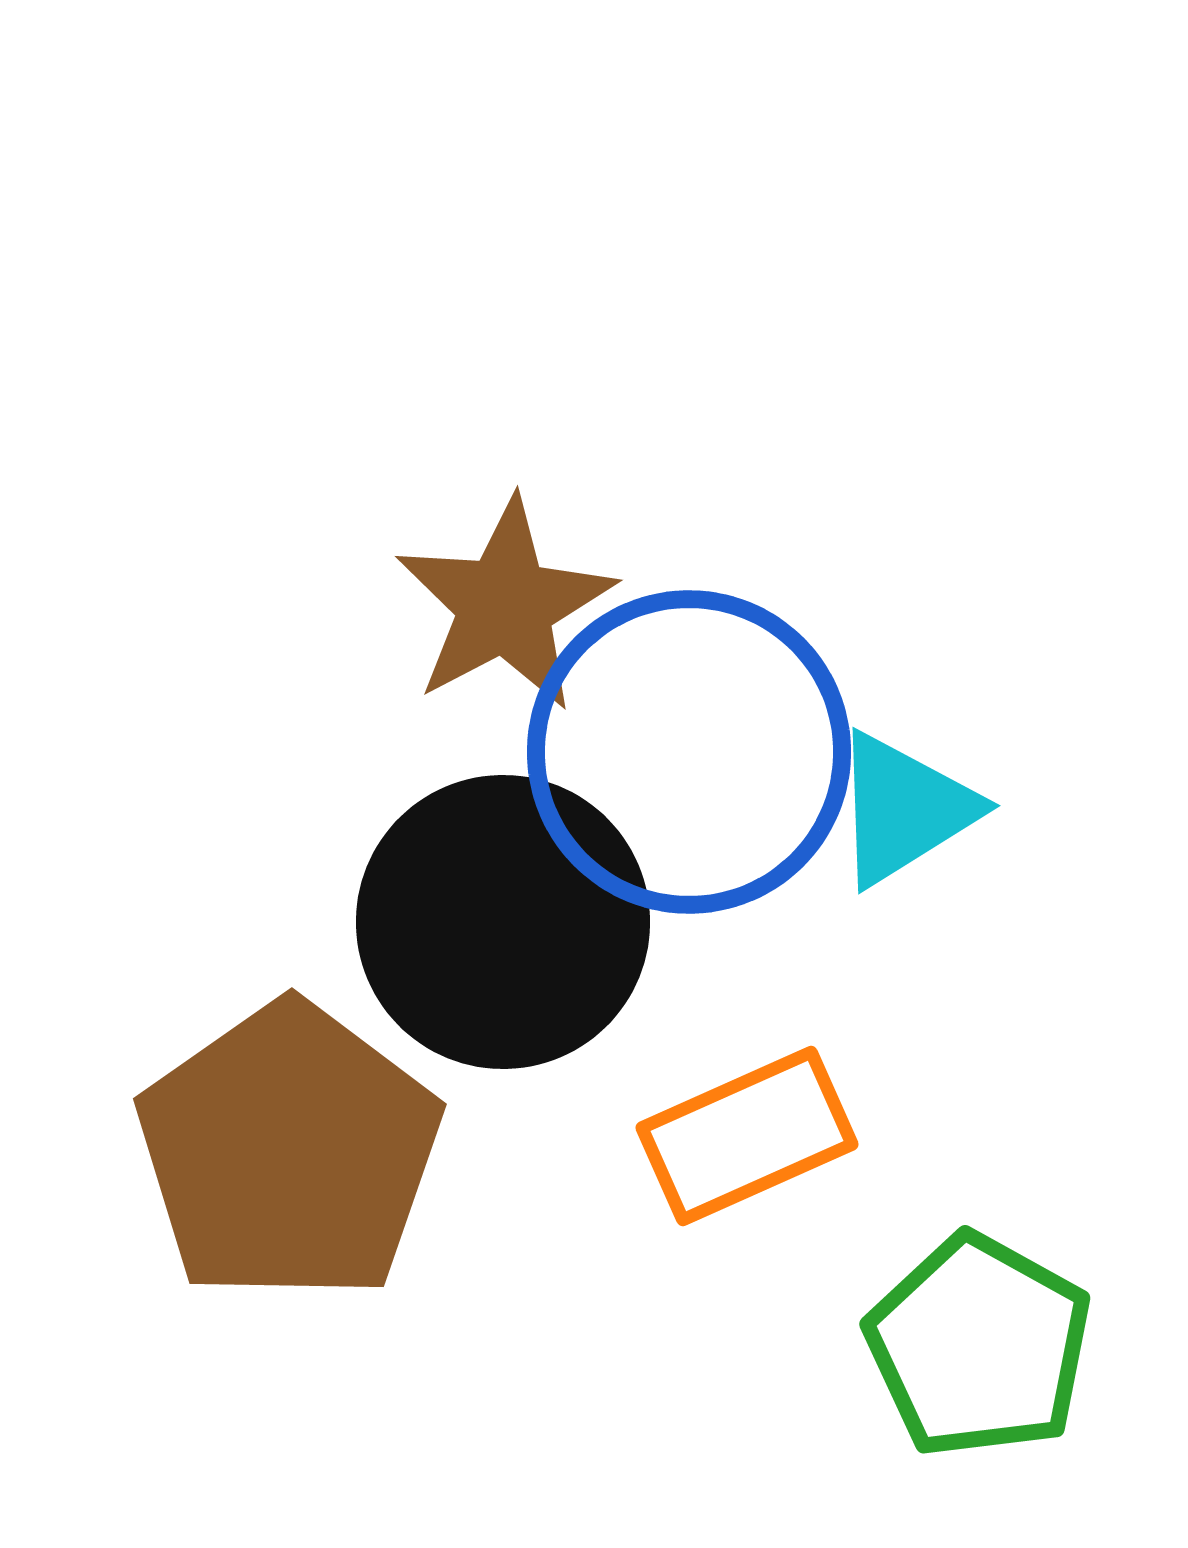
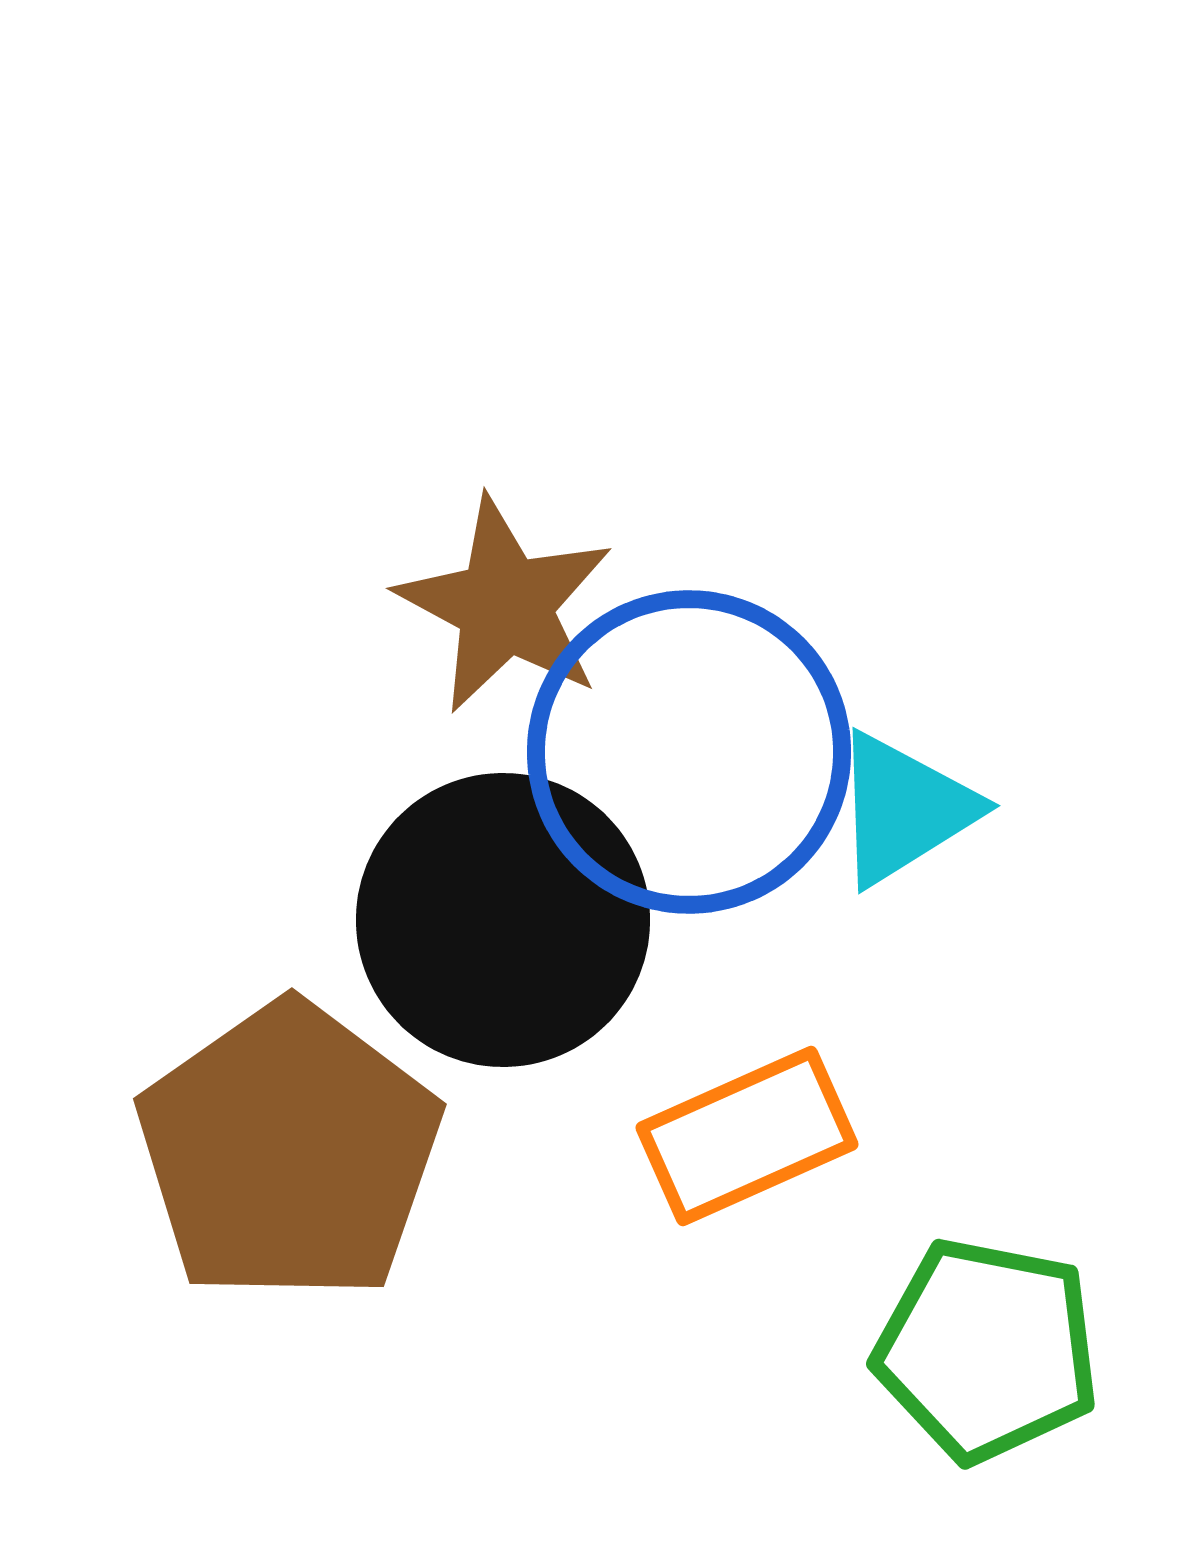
brown star: rotated 16 degrees counterclockwise
black circle: moved 2 px up
green pentagon: moved 8 px right, 4 px down; rotated 18 degrees counterclockwise
